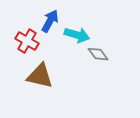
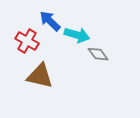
blue arrow: rotated 75 degrees counterclockwise
